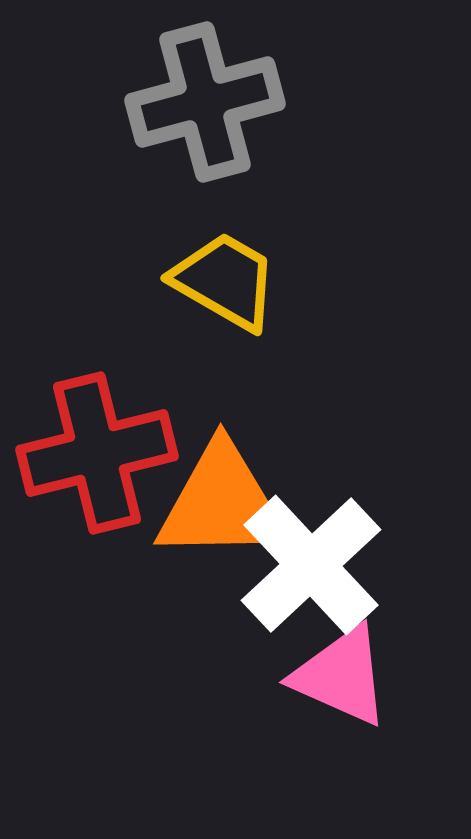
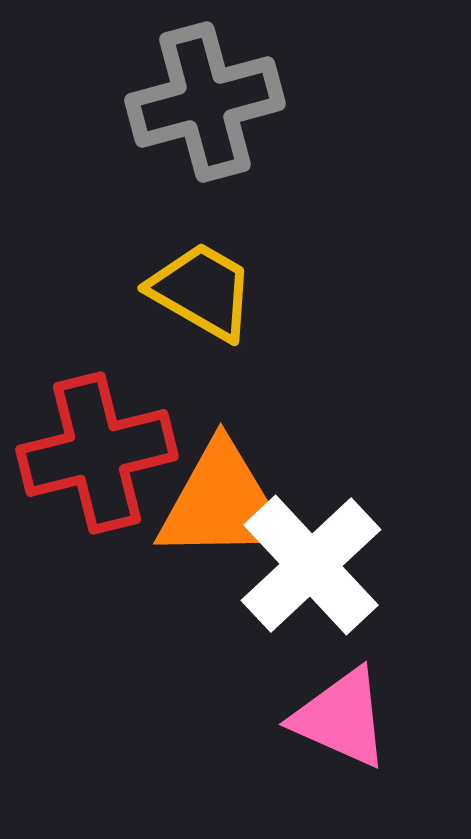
yellow trapezoid: moved 23 px left, 10 px down
pink triangle: moved 42 px down
